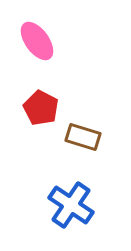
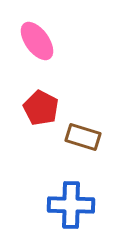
blue cross: rotated 33 degrees counterclockwise
